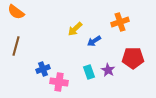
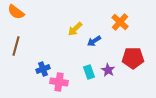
orange cross: rotated 30 degrees counterclockwise
